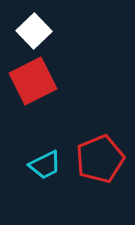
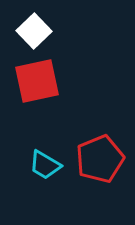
red square: moved 4 px right; rotated 15 degrees clockwise
cyan trapezoid: rotated 56 degrees clockwise
